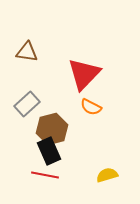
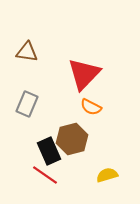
gray rectangle: rotated 25 degrees counterclockwise
brown hexagon: moved 20 px right, 10 px down
red line: rotated 24 degrees clockwise
